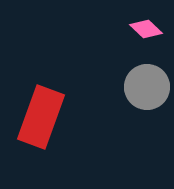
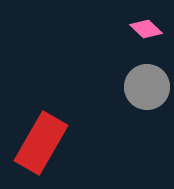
red rectangle: moved 26 px down; rotated 10 degrees clockwise
